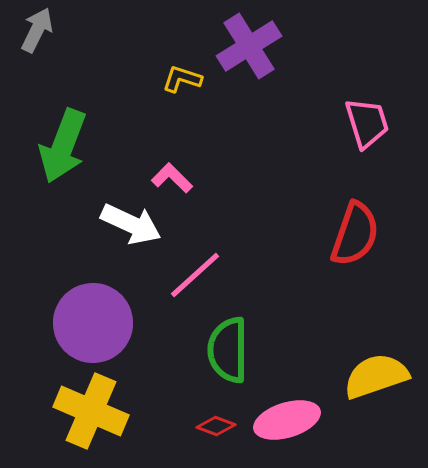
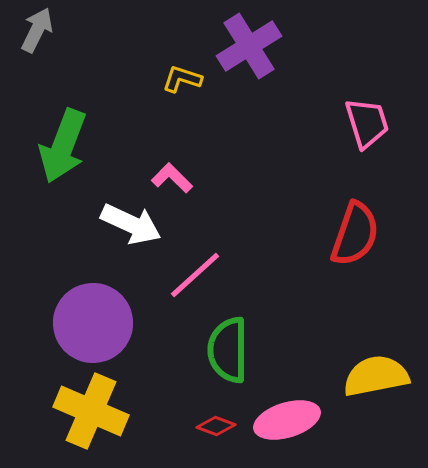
yellow semicircle: rotated 8 degrees clockwise
